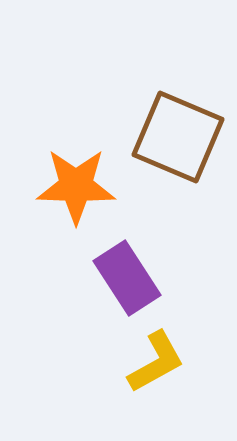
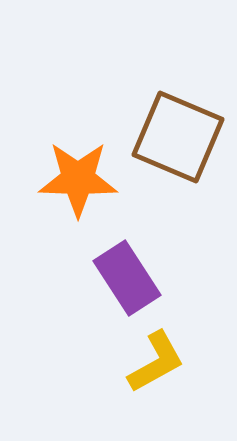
orange star: moved 2 px right, 7 px up
